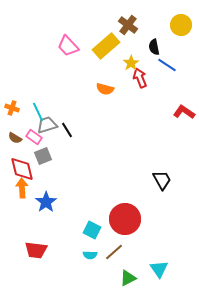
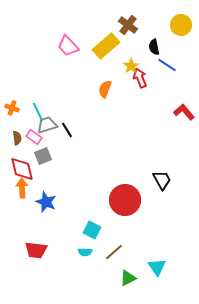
yellow star: moved 3 px down
orange semicircle: rotated 96 degrees clockwise
red L-shape: rotated 15 degrees clockwise
brown semicircle: moved 2 px right; rotated 128 degrees counterclockwise
blue star: rotated 15 degrees counterclockwise
red circle: moved 19 px up
cyan semicircle: moved 5 px left, 3 px up
cyan triangle: moved 2 px left, 2 px up
